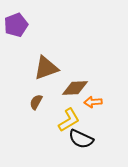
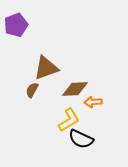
brown diamond: moved 1 px down
brown semicircle: moved 4 px left, 12 px up
